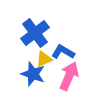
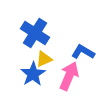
blue cross: rotated 20 degrees counterclockwise
blue L-shape: moved 20 px right
blue star: rotated 20 degrees clockwise
